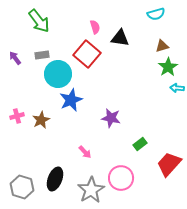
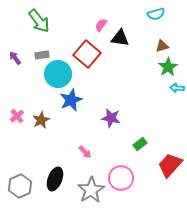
pink semicircle: moved 6 px right, 2 px up; rotated 128 degrees counterclockwise
pink cross: rotated 24 degrees counterclockwise
red trapezoid: moved 1 px right, 1 px down
gray hexagon: moved 2 px left, 1 px up; rotated 20 degrees clockwise
